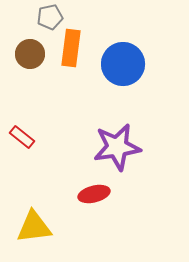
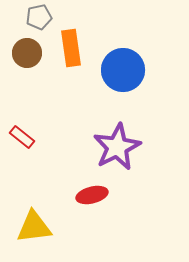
gray pentagon: moved 11 px left
orange rectangle: rotated 15 degrees counterclockwise
brown circle: moved 3 px left, 1 px up
blue circle: moved 6 px down
purple star: rotated 18 degrees counterclockwise
red ellipse: moved 2 px left, 1 px down
